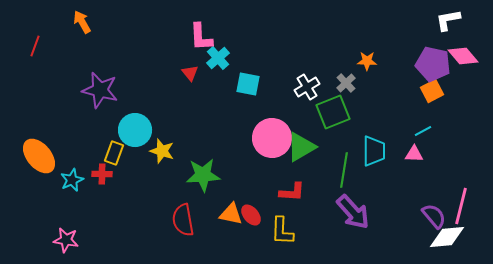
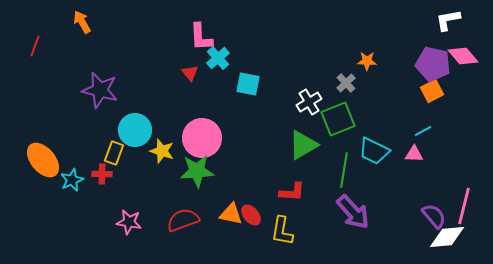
white cross: moved 2 px right, 15 px down
green square: moved 5 px right, 7 px down
pink circle: moved 70 px left
green triangle: moved 2 px right, 2 px up
cyan trapezoid: rotated 116 degrees clockwise
orange ellipse: moved 4 px right, 4 px down
green star: moved 6 px left, 4 px up
pink line: moved 3 px right
red semicircle: rotated 80 degrees clockwise
yellow L-shape: rotated 8 degrees clockwise
pink star: moved 63 px right, 18 px up
